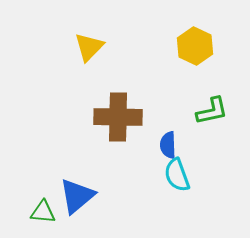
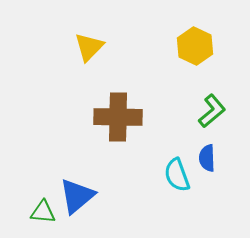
green L-shape: rotated 28 degrees counterclockwise
blue semicircle: moved 39 px right, 13 px down
